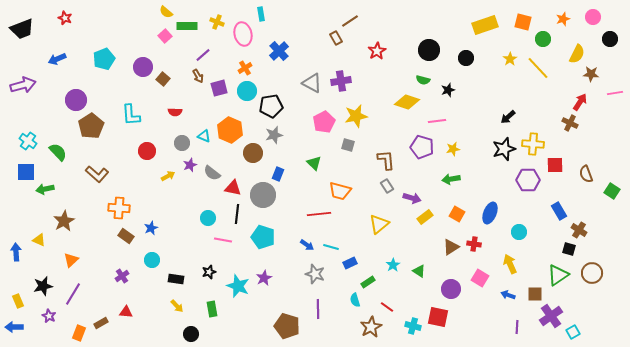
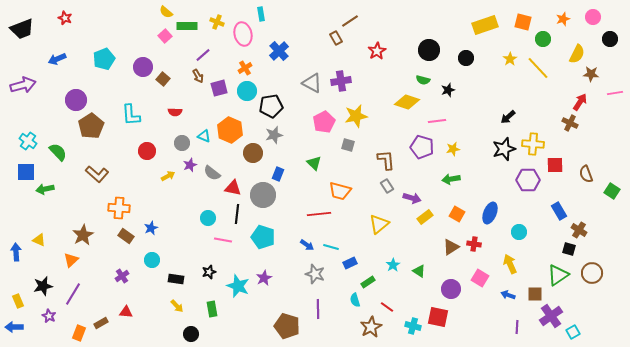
brown star at (64, 221): moved 19 px right, 14 px down
